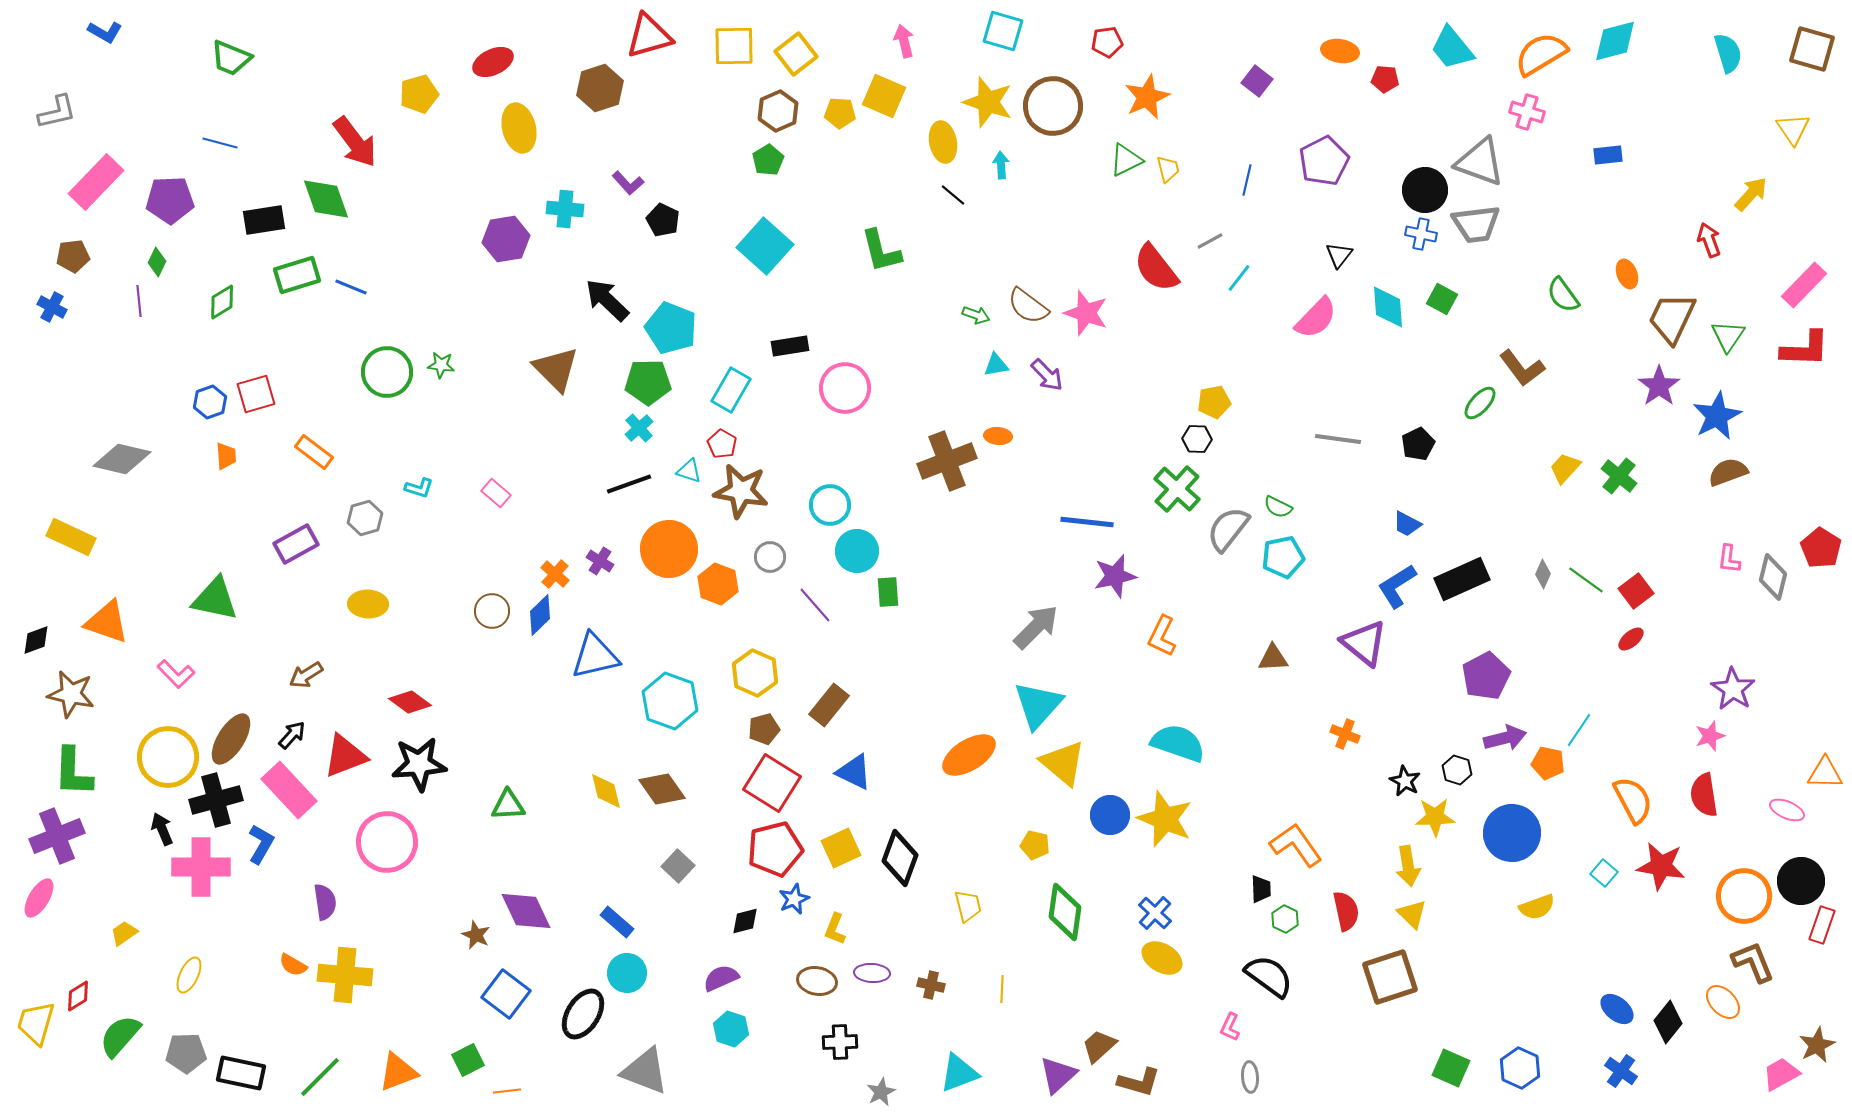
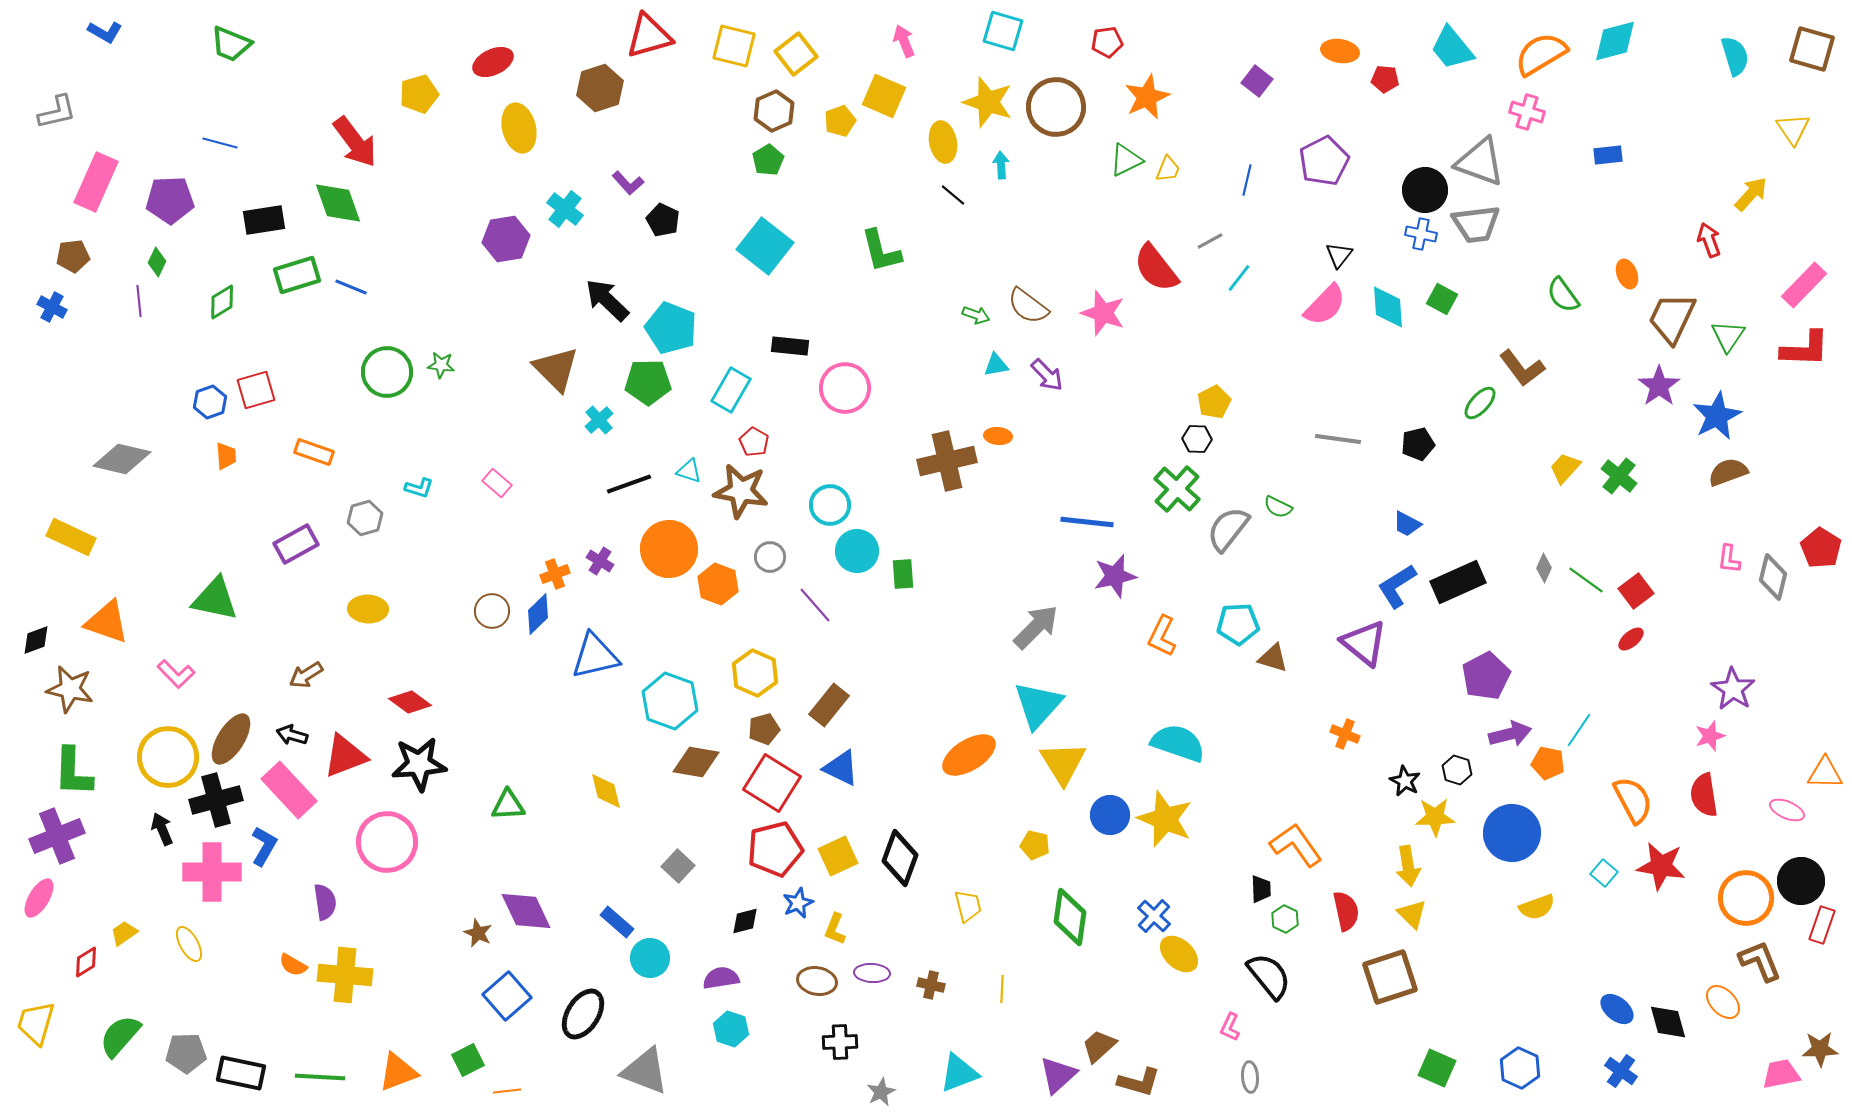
pink arrow at (904, 41): rotated 8 degrees counterclockwise
yellow square at (734, 46): rotated 15 degrees clockwise
cyan semicircle at (1728, 53): moved 7 px right, 3 px down
green trapezoid at (231, 58): moved 14 px up
brown circle at (1053, 106): moved 3 px right, 1 px down
brown hexagon at (778, 111): moved 4 px left
yellow pentagon at (840, 113): moved 8 px down; rotated 24 degrees counterclockwise
yellow trapezoid at (1168, 169): rotated 36 degrees clockwise
pink rectangle at (96, 182): rotated 20 degrees counterclockwise
green diamond at (326, 199): moved 12 px right, 4 px down
cyan cross at (565, 209): rotated 33 degrees clockwise
cyan square at (765, 246): rotated 4 degrees counterclockwise
pink star at (1086, 313): moved 17 px right
pink semicircle at (1316, 318): moved 9 px right, 13 px up
black rectangle at (790, 346): rotated 15 degrees clockwise
red square at (256, 394): moved 4 px up
yellow pentagon at (1214, 402): rotated 16 degrees counterclockwise
cyan cross at (639, 428): moved 40 px left, 8 px up
red pentagon at (722, 444): moved 32 px right, 2 px up
black pentagon at (1418, 444): rotated 12 degrees clockwise
orange rectangle at (314, 452): rotated 18 degrees counterclockwise
brown cross at (947, 461): rotated 8 degrees clockwise
pink rectangle at (496, 493): moved 1 px right, 10 px up
cyan pentagon at (1283, 557): moved 45 px left, 67 px down; rotated 9 degrees clockwise
orange cross at (555, 574): rotated 28 degrees clockwise
gray diamond at (1543, 574): moved 1 px right, 6 px up
black rectangle at (1462, 579): moved 4 px left, 3 px down
green rectangle at (888, 592): moved 15 px right, 18 px up
yellow ellipse at (368, 604): moved 5 px down
blue diamond at (540, 615): moved 2 px left, 1 px up
brown triangle at (1273, 658): rotated 20 degrees clockwise
brown star at (71, 694): moved 1 px left, 5 px up
black arrow at (292, 735): rotated 116 degrees counterclockwise
purple arrow at (1505, 738): moved 5 px right, 4 px up
yellow triangle at (1063, 763): rotated 18 degrees clockwise
blue triangle at (854, 772): moved 13 px left, 4 px up
brown diamond at (662, 789): moved 34 px right, 27 px up; rotated 45 degrees counterclockwise
blue L-shape at (261, 844): moved 3 px right, 2 px down
yellow square at (841, 848): moved 3 px left, 8 px down
pink cross at (201, 867): moved 11 px right, 5 px down
orange circle at (1744, 896): moved 2 px right, 2 px down
blue star at (794, 899): moved 4 px right, 4 px down
green diamond at (1065, 912): moved 5 px right, 5 px down
blue cross at (1155, 913): moved 1 px left, 3 px down
brown star at (476, 935): moved 2 px right, 2 px up
yellow ellipse at (1162, 958): moved 17 px right, 4 px up; rotated 12 degrees clockwise
brown L-shape at (1753, 962): moved 7 px right, 1 px up
cyan circle at (627, 973): moved 23 px right, 15 px up
yellow ellipse at (189, 975): moved 31 px up; rotated 54 degrees counterclockwise
black semicircle at (1269, 976): rotated 15 degrees clockwise
purple semicircle at (721, 978): rotated 15 degrees clockwise
blue square at (506, 994): moved 1 px right, 2 px down; rotated 12 degrees clockwise
red diamond at (78, 996): moved 8 px right, 34 px up
black diamond at (1668, 1022): rotated 54 degrees counterclockwise
brown star at (1817, 1045): moved 3 px right, 4 px down; rotated 24 degrees clockwise
green square at (1451, 1068): moved 14 px left
pink trapezoid at (1781, 1074): rotated 18 degrees clockwise
green line at (320, 1077): rotated 48 degrees clockwise
